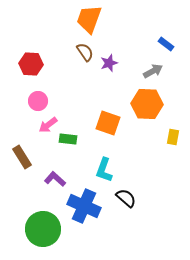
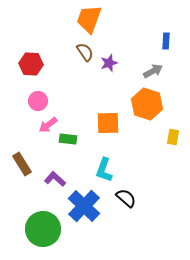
blue rectangle: moved 3 px up; rotated 56 degrees clockwise
orange hexagon: rotated 16 degrees clockwise
orange square: rotated 20 degrees counterclockwise
brown rectangle: moved 7 px down
blue cross: rotated 20 degrees clockwise
